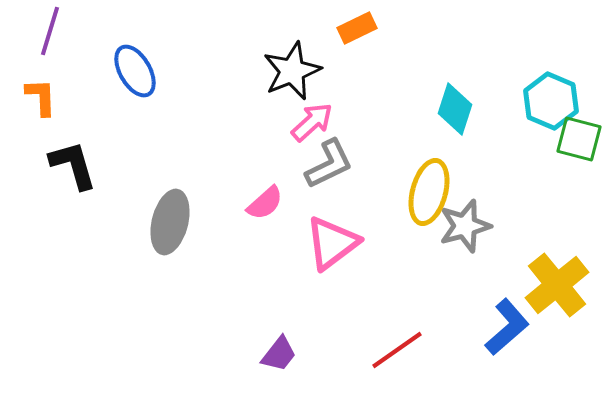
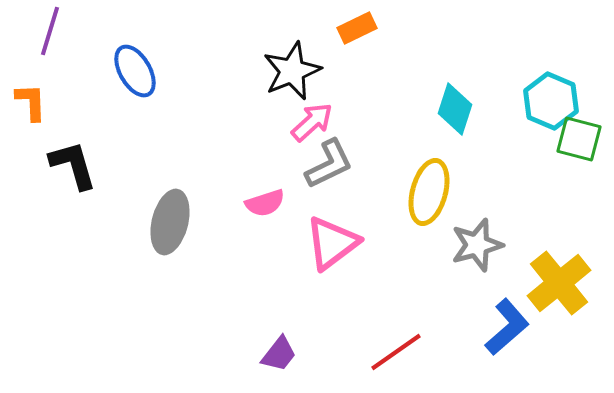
orange L-shape: moved 10 px left, 5 px down
pink semicircle: rotated 24 degrees clockwise
gray star: moved 12 px right, 19 px down
yellow cross: moved 2 px right, 2 px up
red line: moved 1 px left, 2 px down
